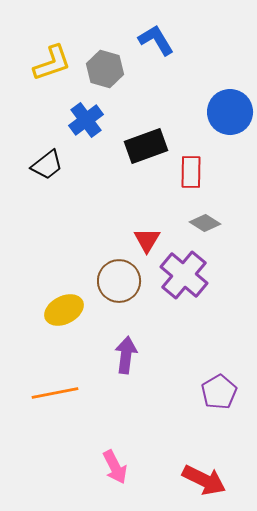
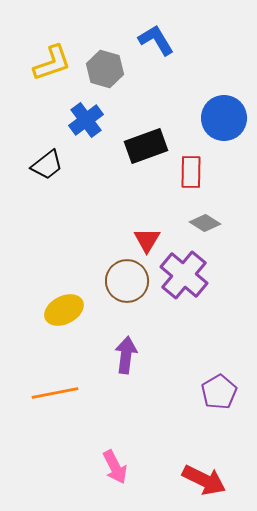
blue circle: moved 6 px left, 6 px down
brown circle: moved 8 px right
